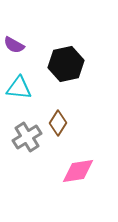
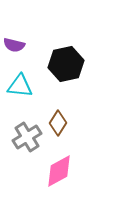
purple semicircle: rotated 15 degrees counterclockwise
cyan triangle: moved 1 px right, 2 px up
pink diamond: moved 19 px left; rotated 20 degrees counterclockwise
